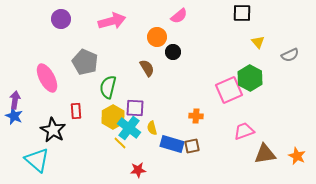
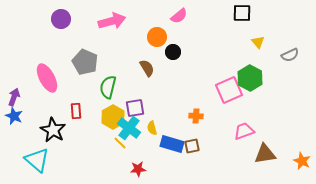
purple arrow: moved 1 px left, 3 px up; rotated 12 degrees clockwise
purple square: rotated 12 degrees counterclockwise
orange star: moved 5 px right, 5 px down
red star: moved 1 px up
